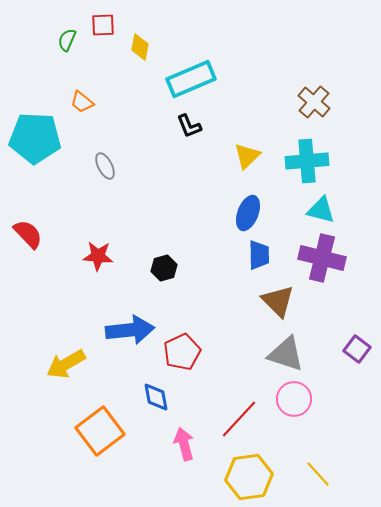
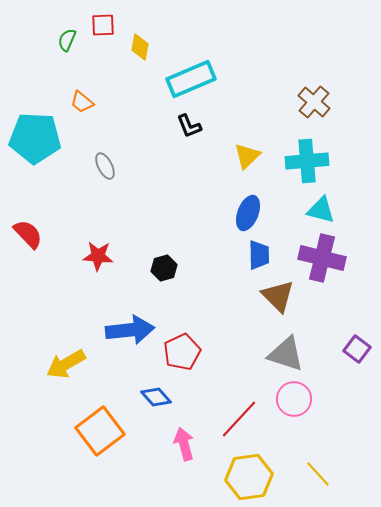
brown triangle: moved 5 px up
blue diamond: rotated 32 degrees counterclockwise
